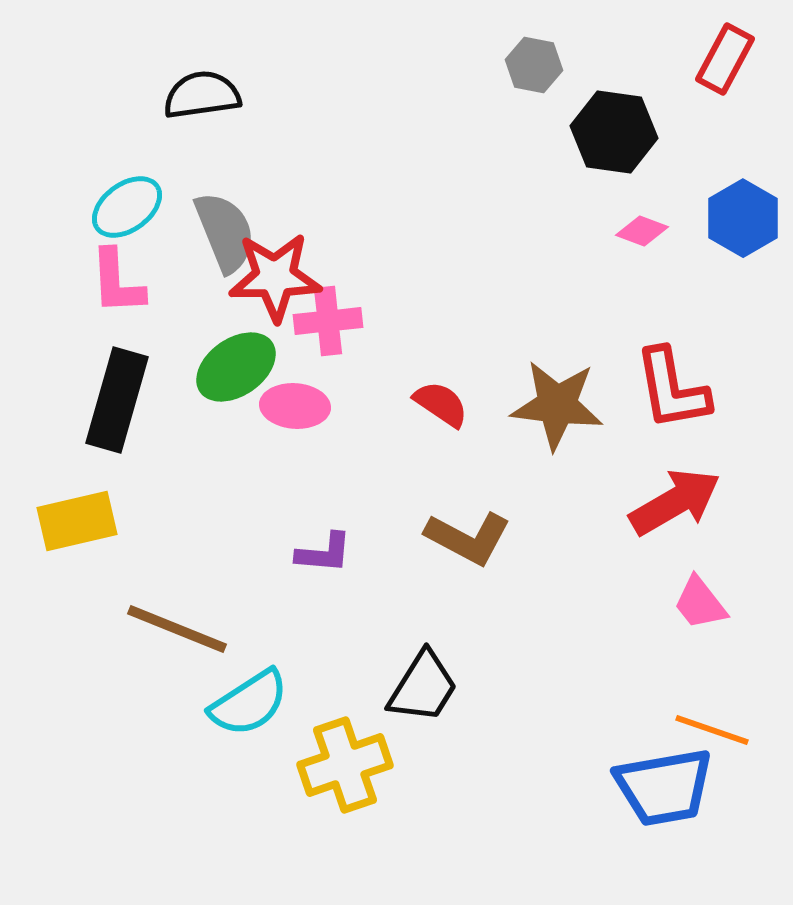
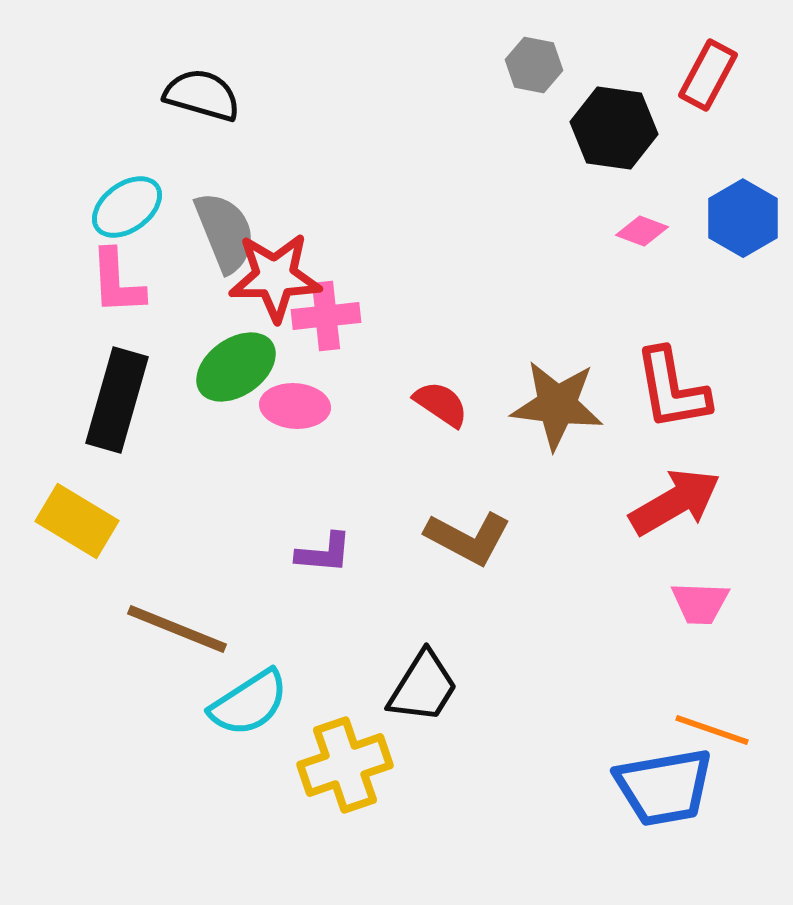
red rectangle: moved 17 px left, 16 px down
black semicircle: rotated 24 degrees clockwise
black hexagon: moved 4 px up
pink cross: moved 2 px left, 5 px up
yellow rectangle: rotated 44 degrees clockwise
pink trapezoid: rotated 50 degrees counterclockwise
